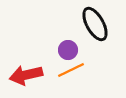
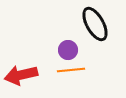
orange line: rotated 20 degrees clockwise
red arrow: moved 5 px left
